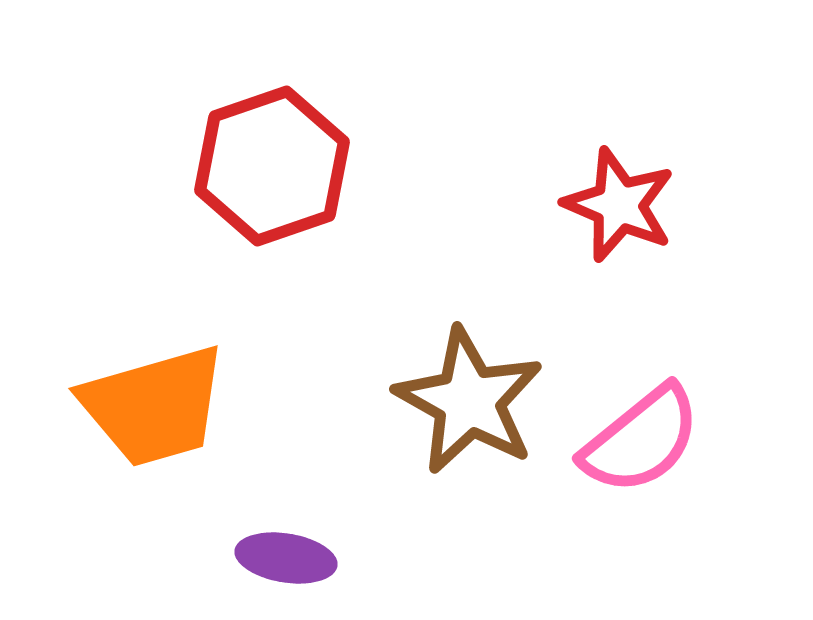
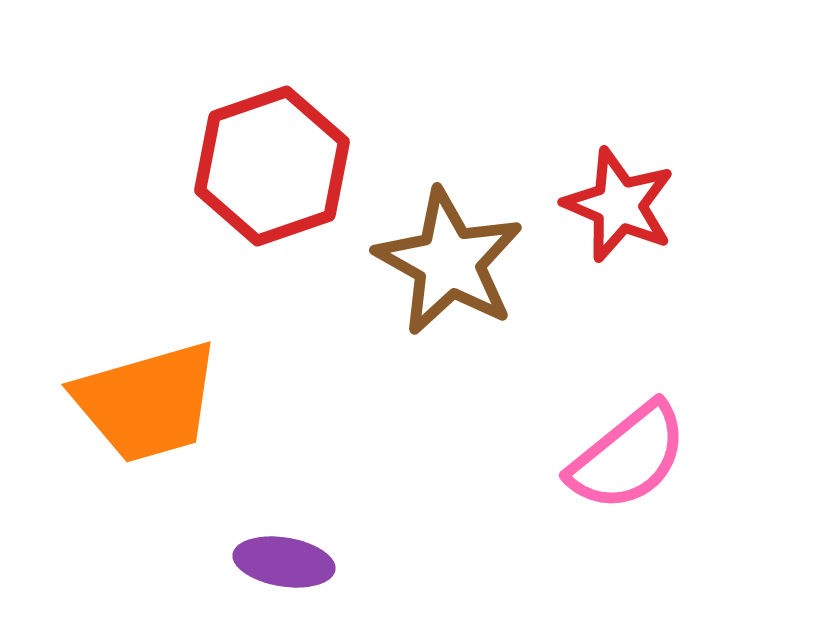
brown star: moved 20 px left, 139 px up
orange trapezoid: moved 7 px left, 4 px up
pink semicircle: moved 13 px left, 17 px down
purple ellipse: moved 2 px left, 4 px down
